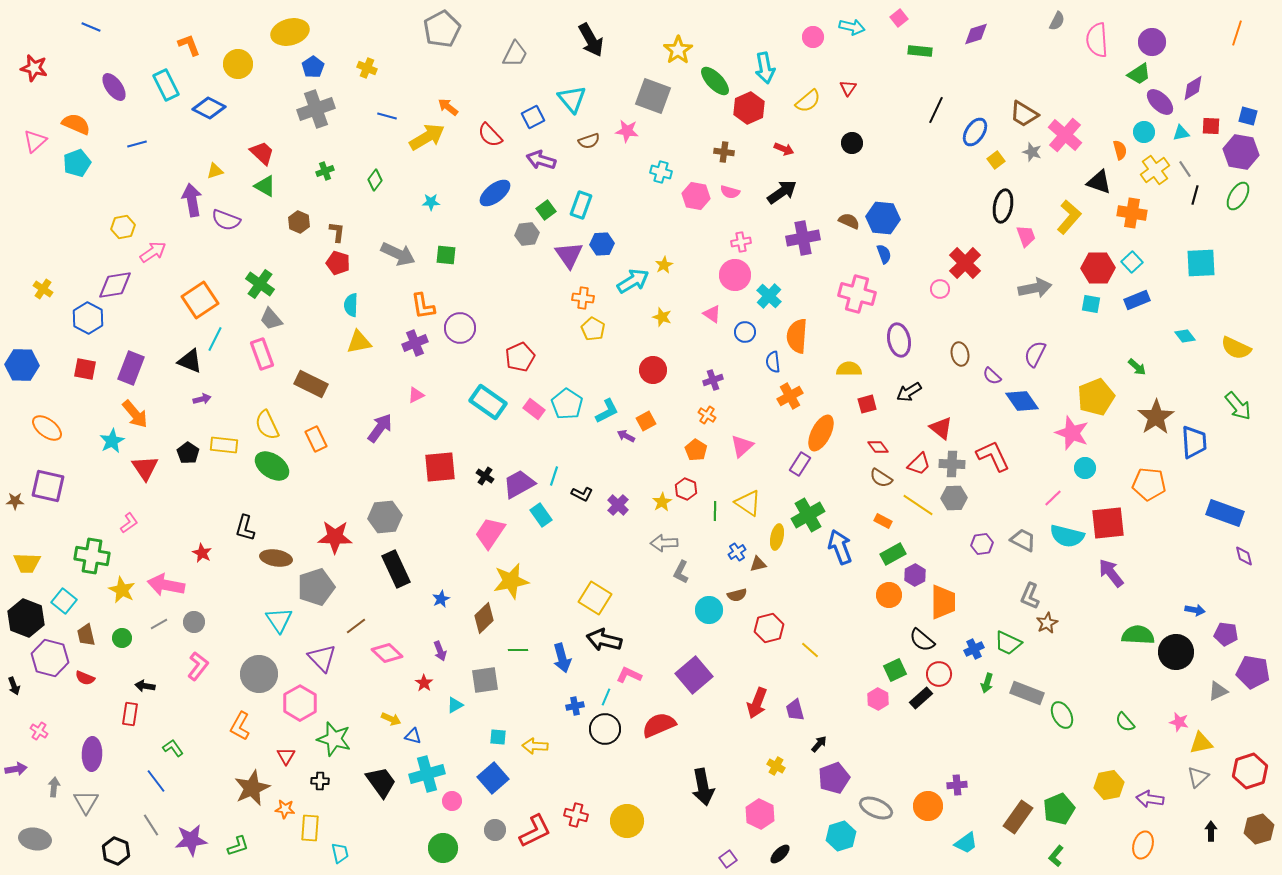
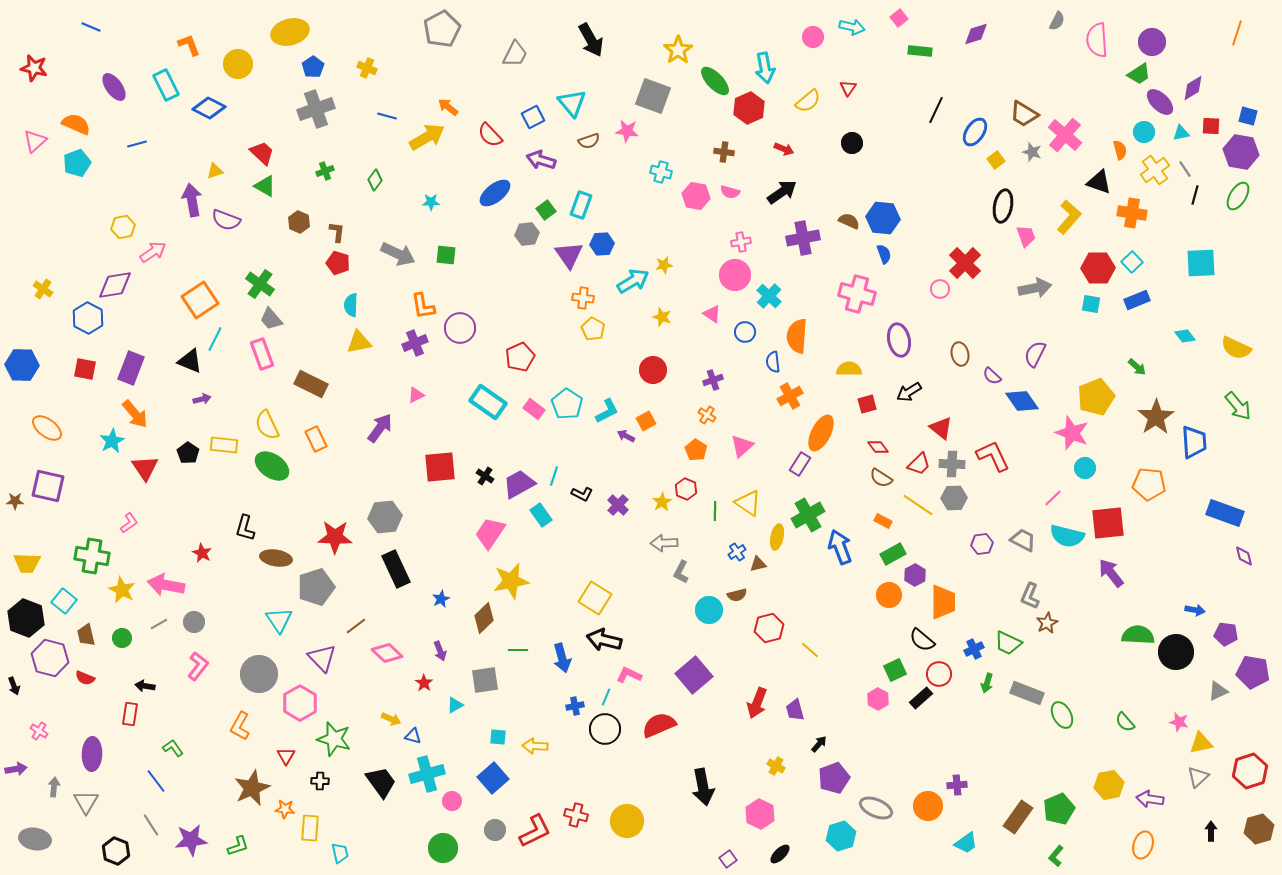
cyan triangle at (572, 99): moved 4 px down
yellow star at (664, 265): rotated 18 degrees clockwise
